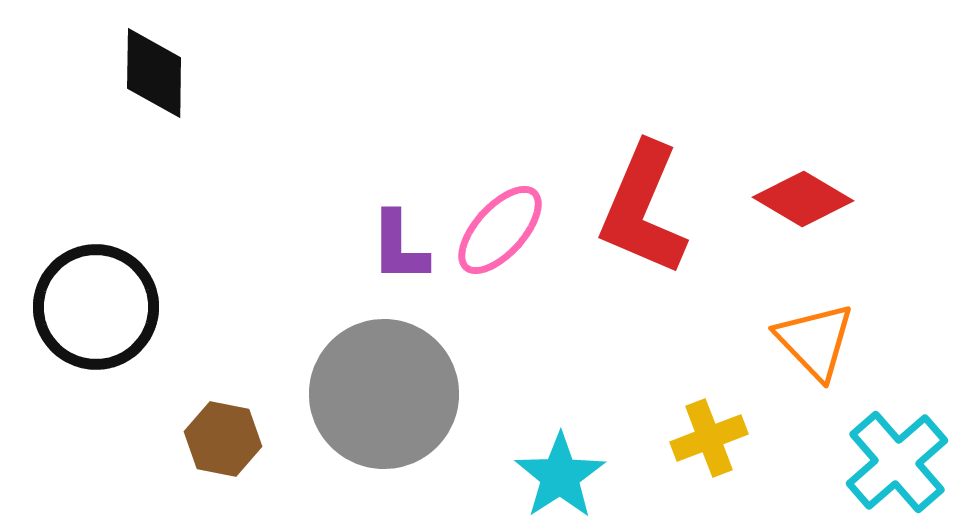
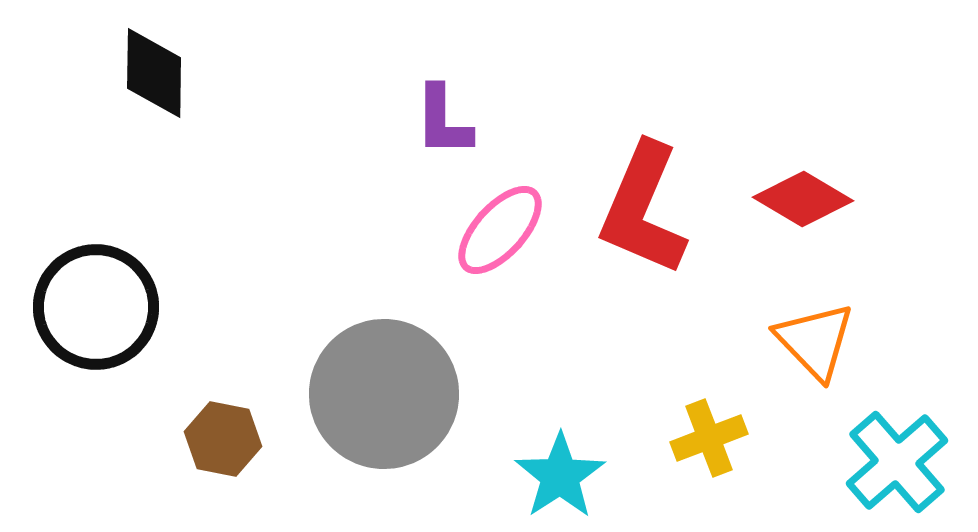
purple L-shape: moved 44 px right, 126 px up
